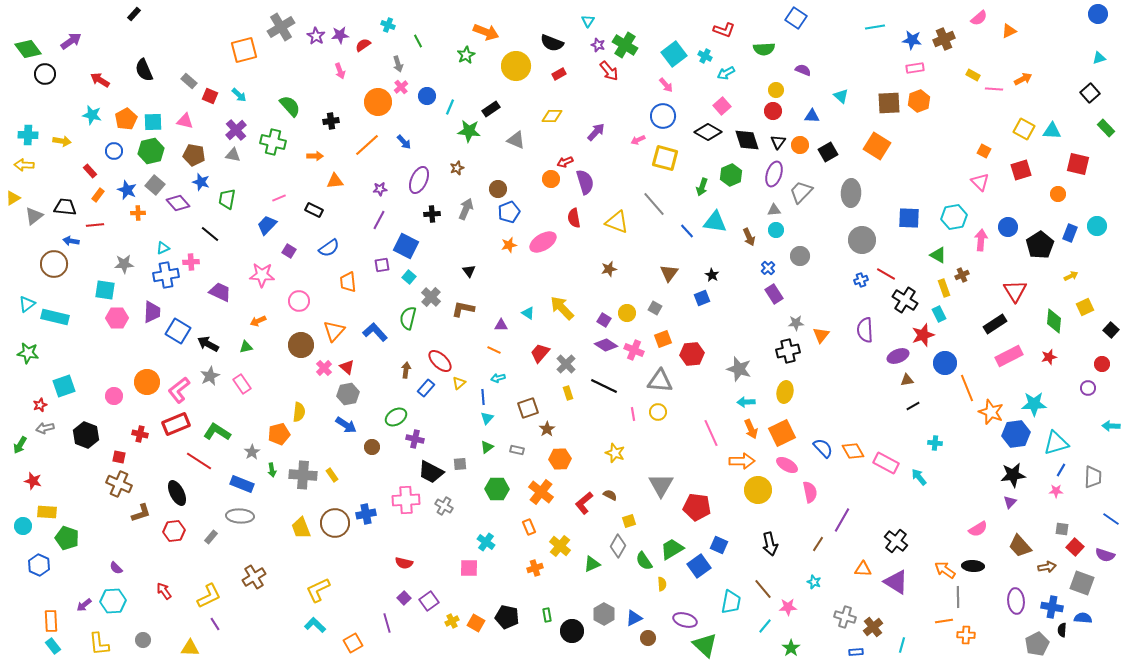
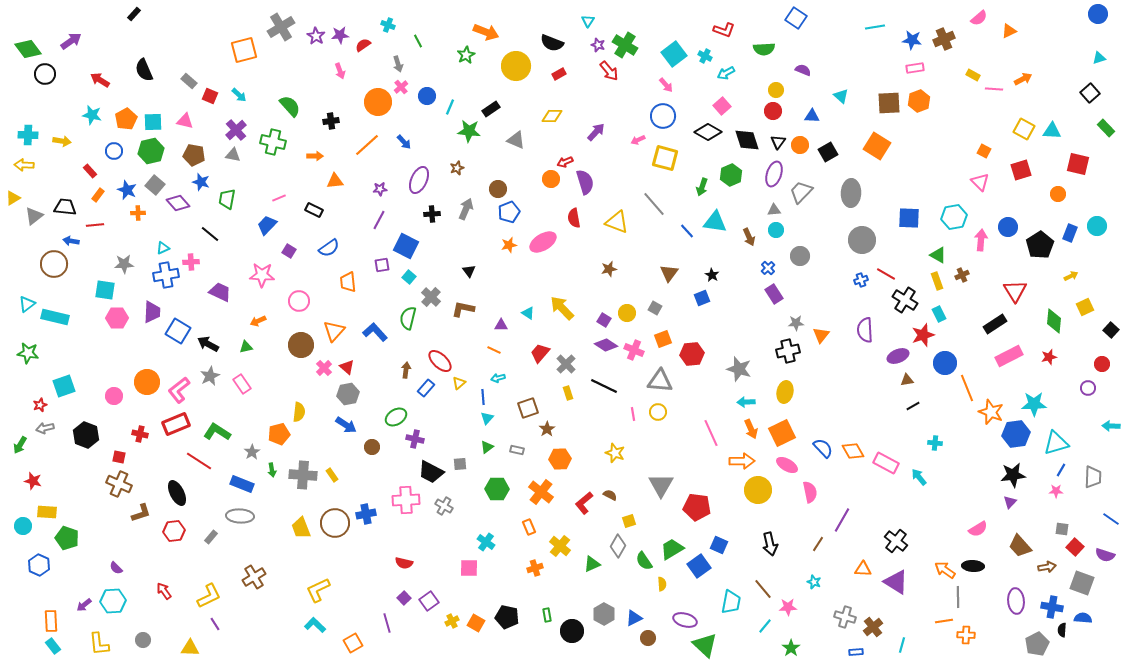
yellow rectangle at (944, 288): moved 7 px left, 7 px up
